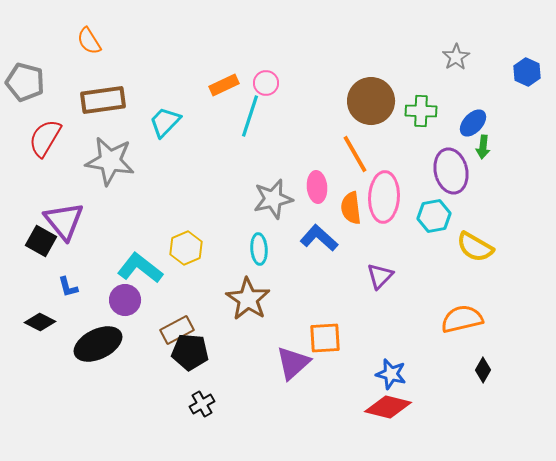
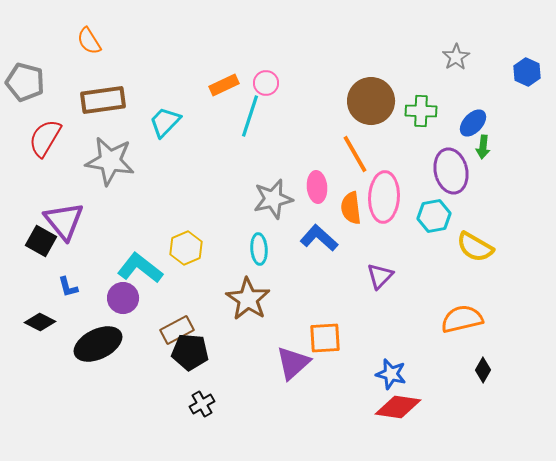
purple circle at (125, 300): moved 2 px left, 2 px up
red diamond at (388, 407): moved 10 px right; rotated 6 degrees counterclockwise
